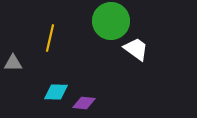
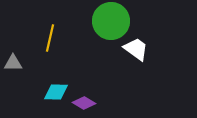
purple diamond: rotated 25 degrees clockwise
